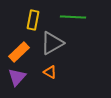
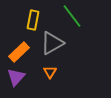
green line: moved 1 px left, 1 px up; rotated 50 degrees clockwise
orange triangle: rotated 32 degrees clockwise
purple triangle: moved 1 px left
